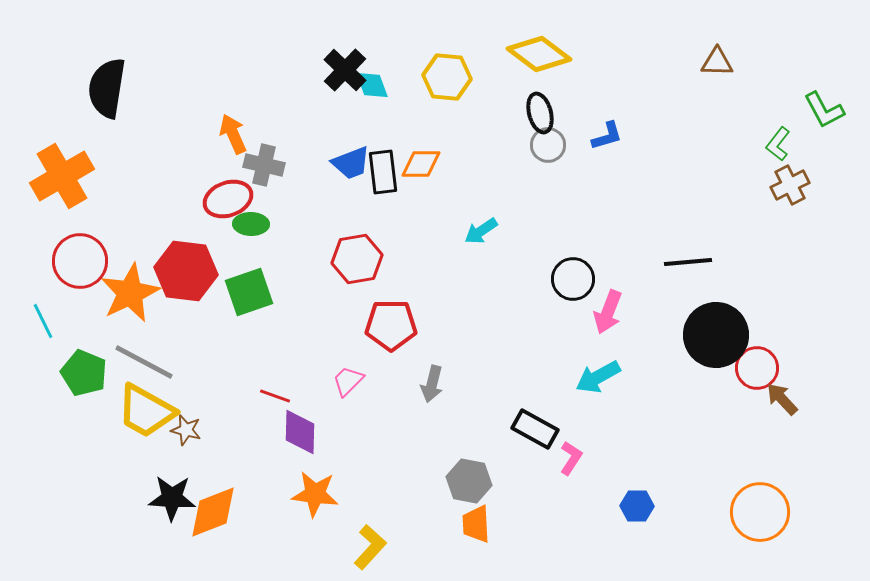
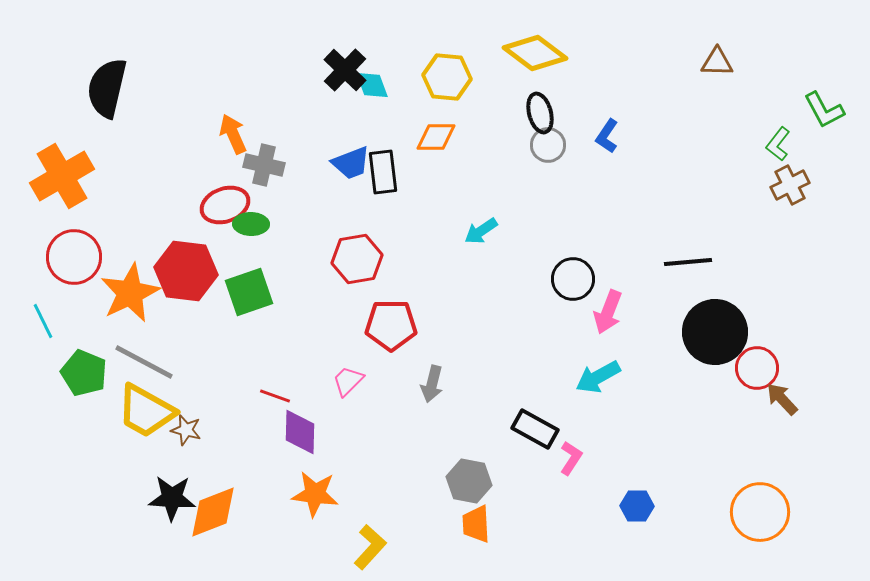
yellow diamond at (539, 54): moved 4 px left, 1 px up
black semicircle at (107, 88): rotated 4 degrees clockwise
blue L-shape at (607, 136): rotated 140 degrees clockwise
orange diamond at (421, 164): moved 15 px right, 27 px up
red ellipse at (228, 199): moved 3 px left, 6 px down
red circle at (80, 261): moved 6 px left, 4 px up
black circle at (716, 335): moved 1 px left, 3 px up
